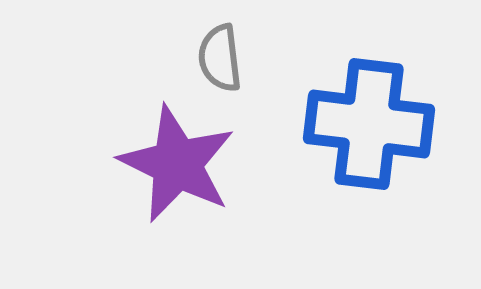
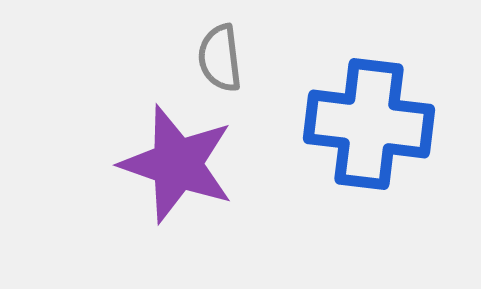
purple star: rotated 7 degrees counterclockwise
